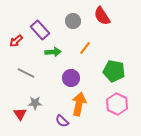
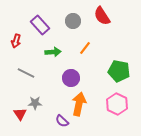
purple rectangle: moved 5 px up
red arrow: rotated 32 degrees counterclockwise
green pentagon: moved 5 px right
